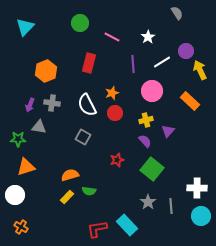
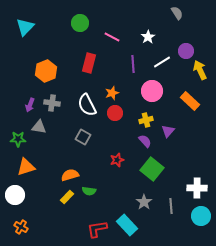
gray star: moved 4 px left
